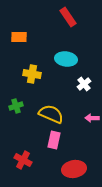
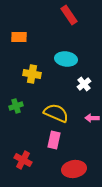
red rectangle: moved 1 px right, 2 px up
yellow semicircle: moved 5 px right, 1 px up
